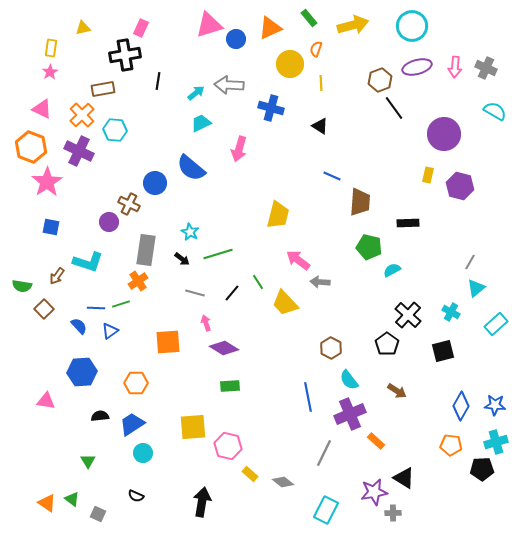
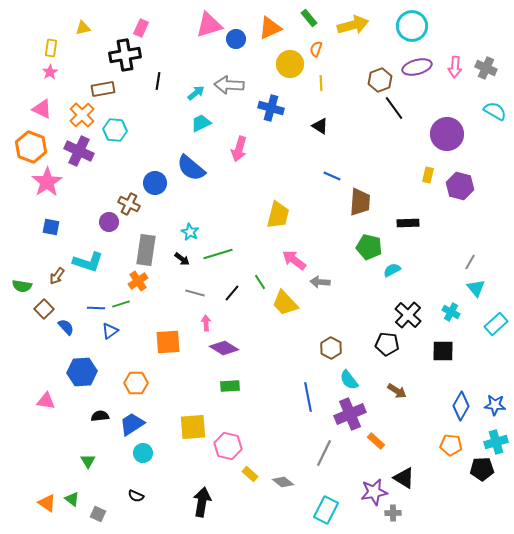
purple circle at (444, 134): moved 3 px right
pink arrow at (298, 260): moved 4 px left
green line at (258, 282): moved 2 px right
cyan triangle at (476, 288): rotated 30 degrees counterclockwise
pink arrow at (206, 323): rotated 14 degrees clockwise
blue semicircle at (79, 326): moved 13 px left, 1 px down
black pentagon at (387, 344): rotated 30 degrees counterclockwise
black square at (443, 351): rotated 15 degrees clockwise
